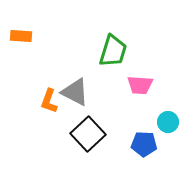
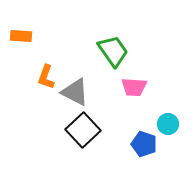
green trapezoid: rotated 52 degrees counterclockwise
pink trapezoid: moved 6 px left, 2 px down
orange L-shape: moved 3 px left, 24 px up
cyan circle: moved 2 px down
black square: moved 5 px left, 4 px up
blue pentagon: rotated 15 degrees clockwise
